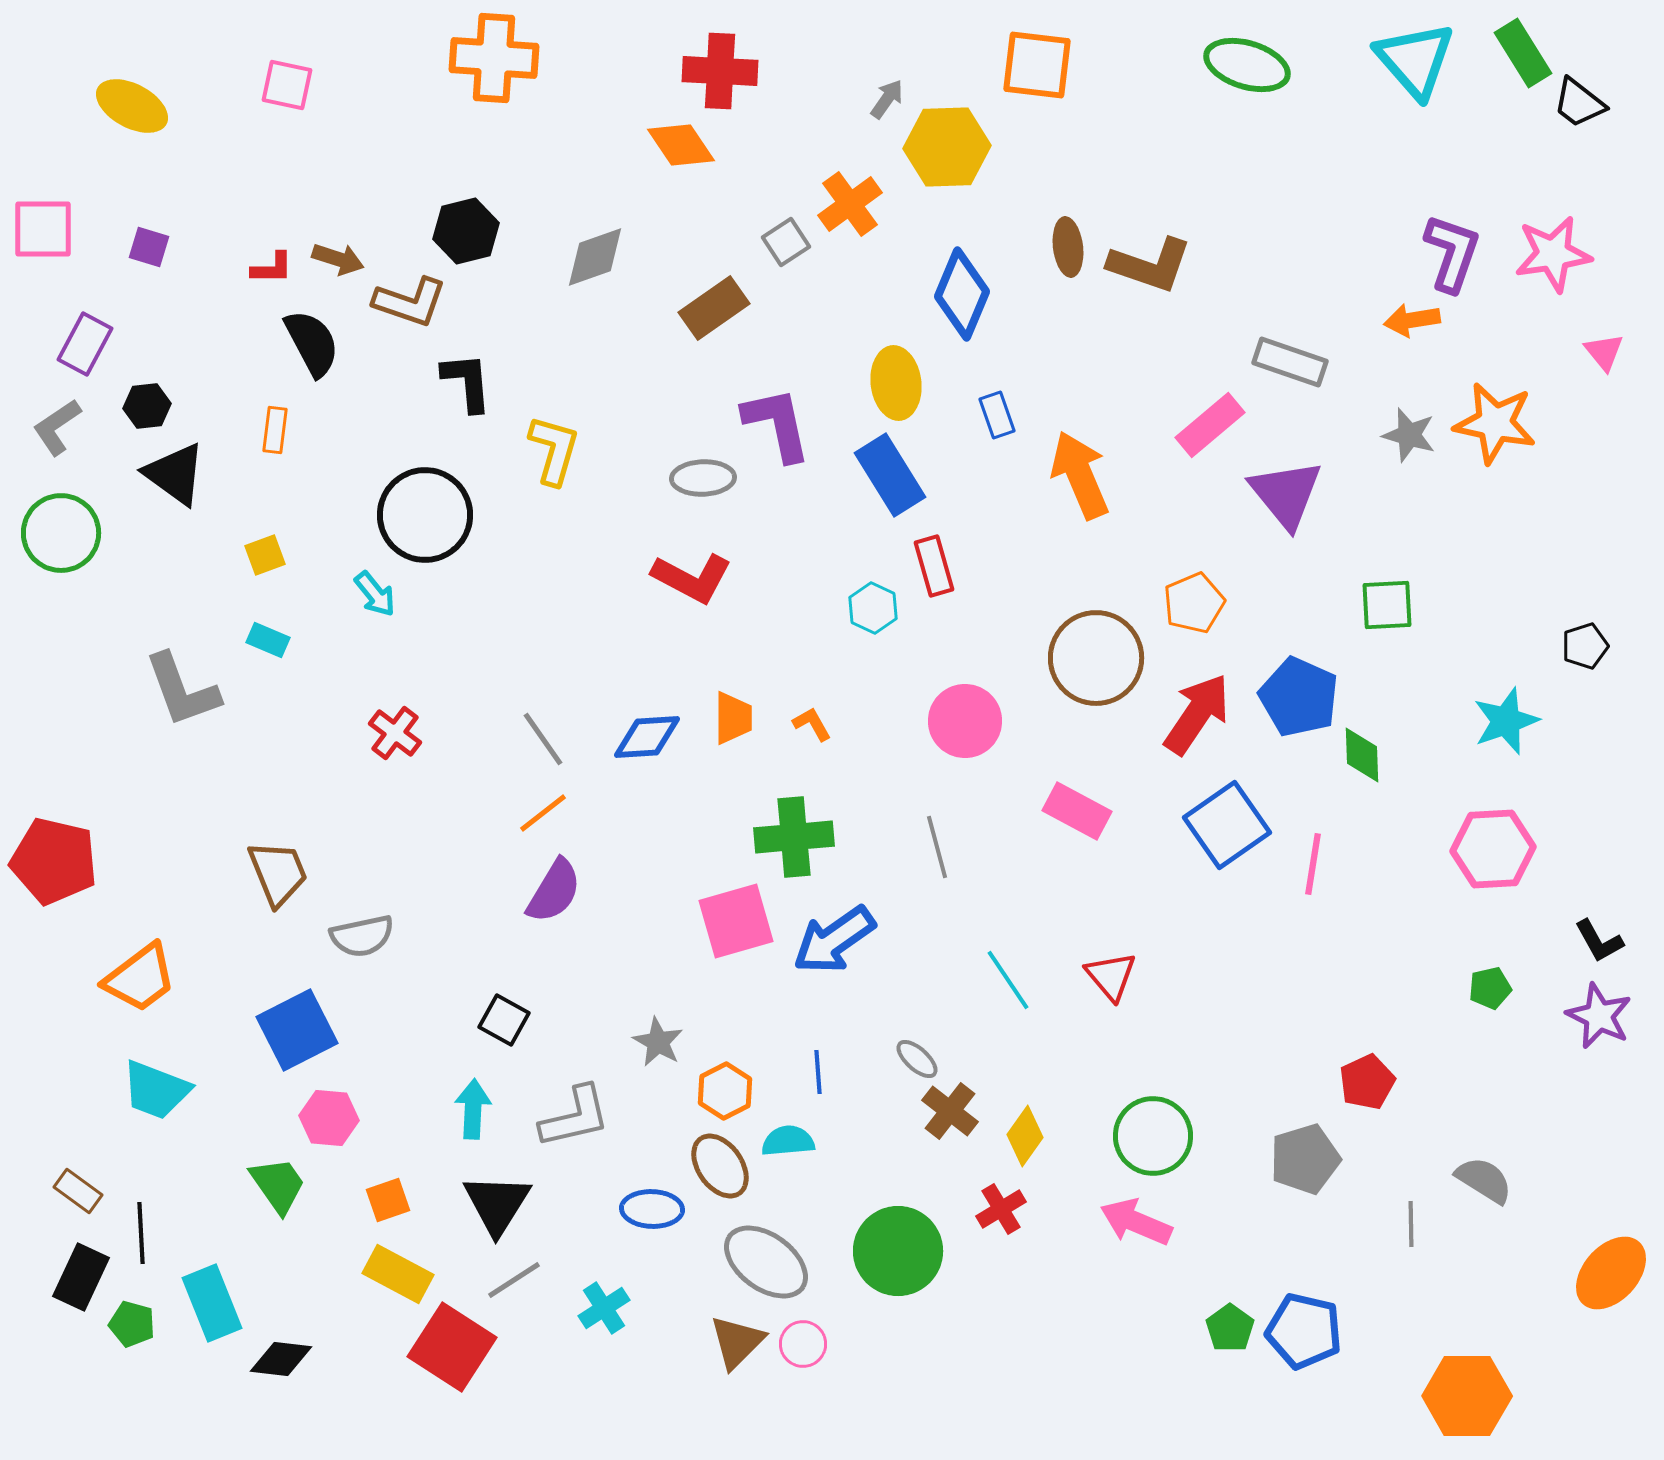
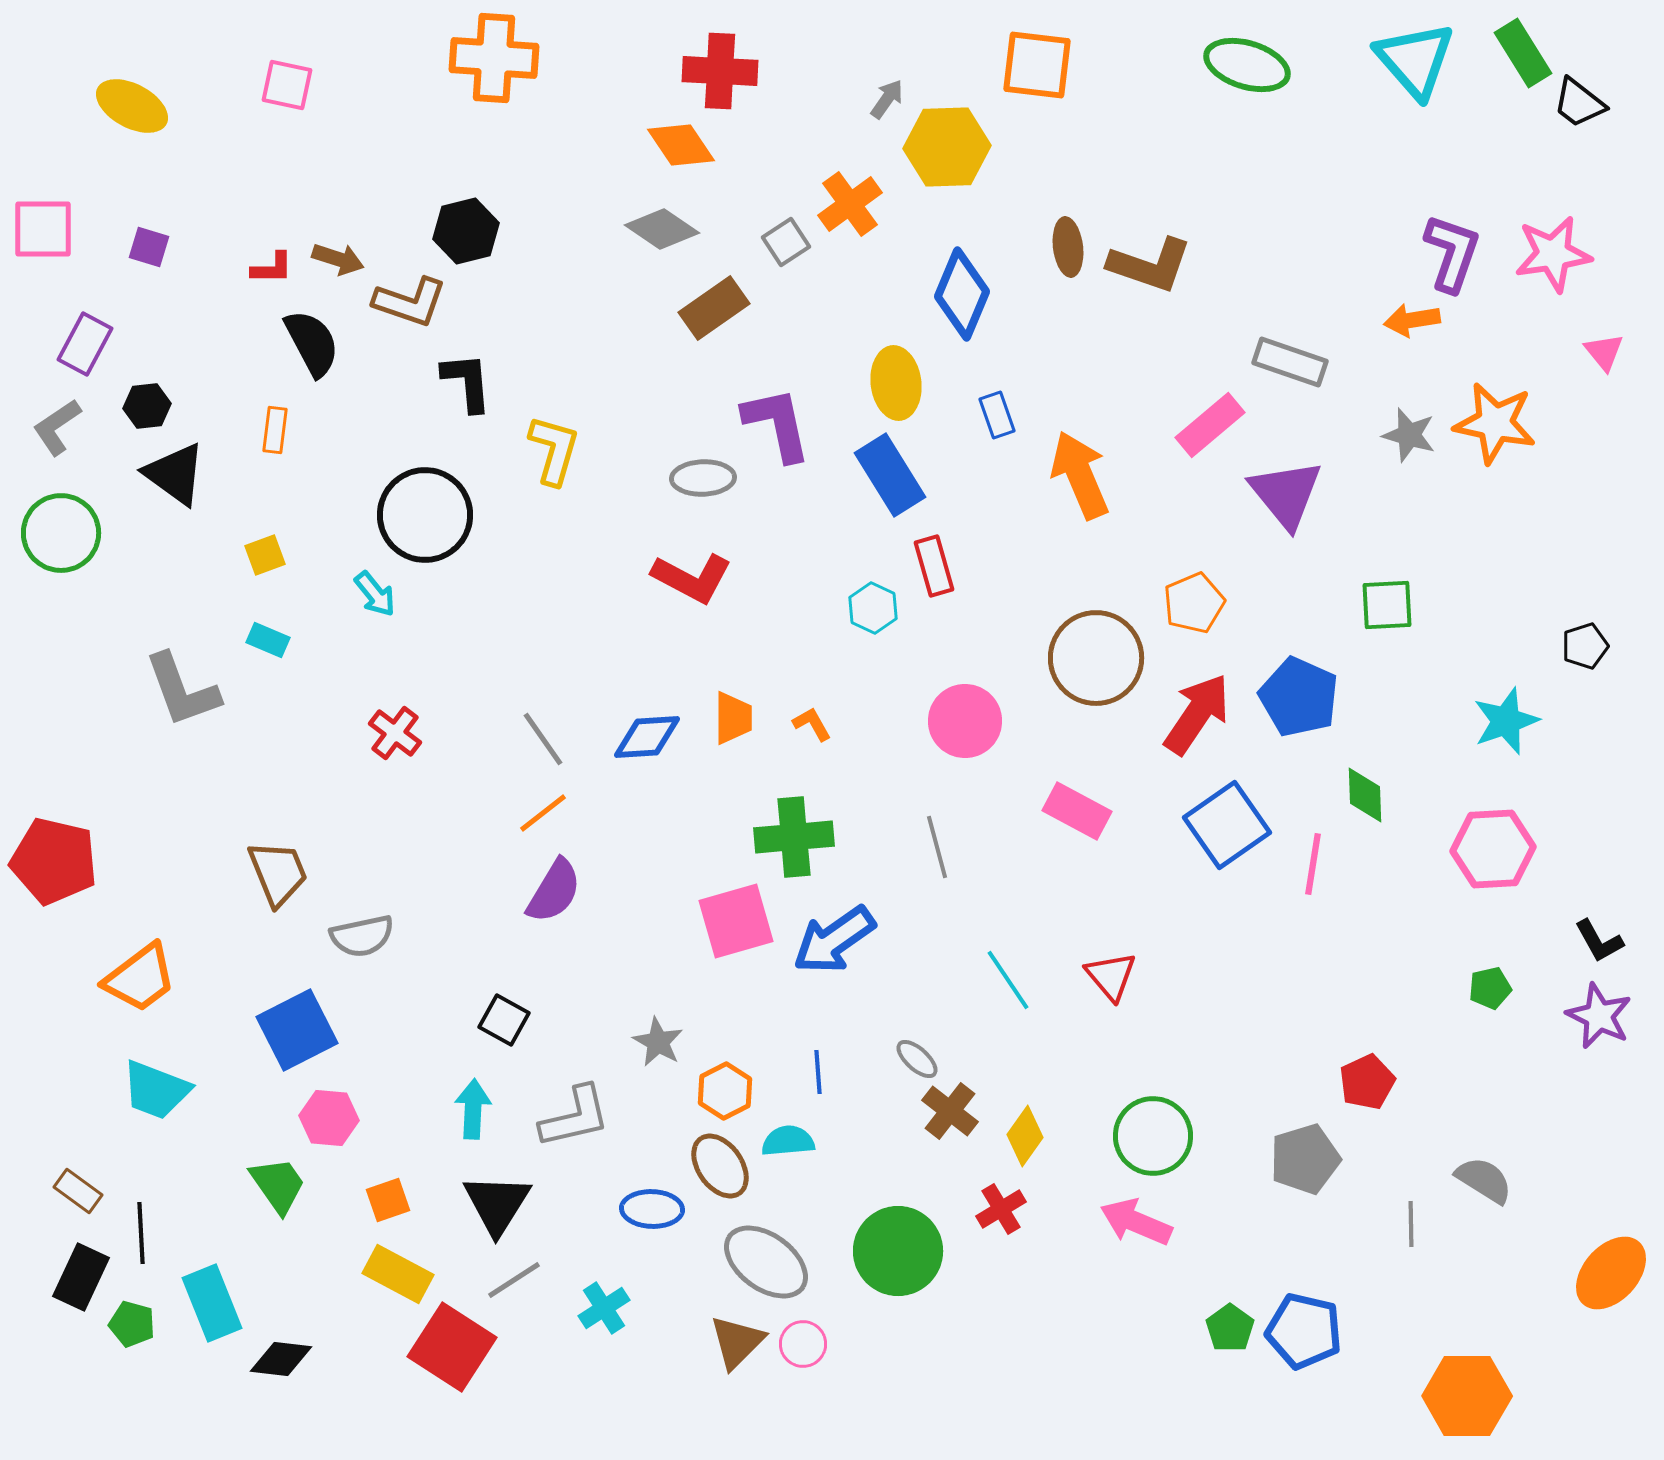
gray diamond at (595, 257): moved 67 px right, 28 px up; rotated 54 degrees clockwise
green diamond at (1362, 755): moved 3 px right, 40 px down
